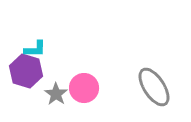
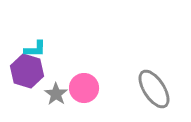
purple hexagon: moved 1 px right
gray ellipse: moved 2 px down
